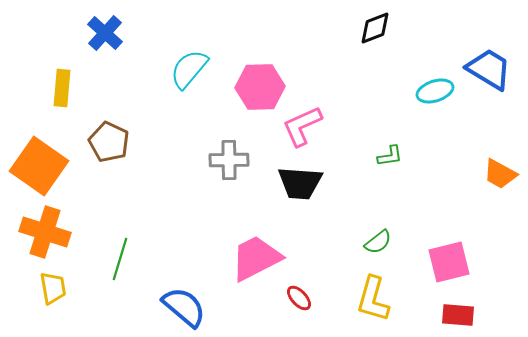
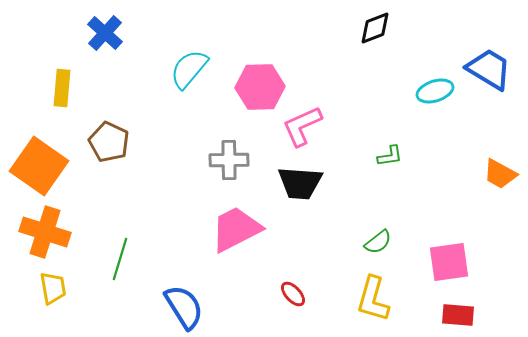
pink trapezoid: moved 20 px left, 29 px up
pink square: rotated 6 degrees clockwise
red ellipse: moved 6 px left, 4 px up
blue semicircle: rotated 18 degrees clockwise
